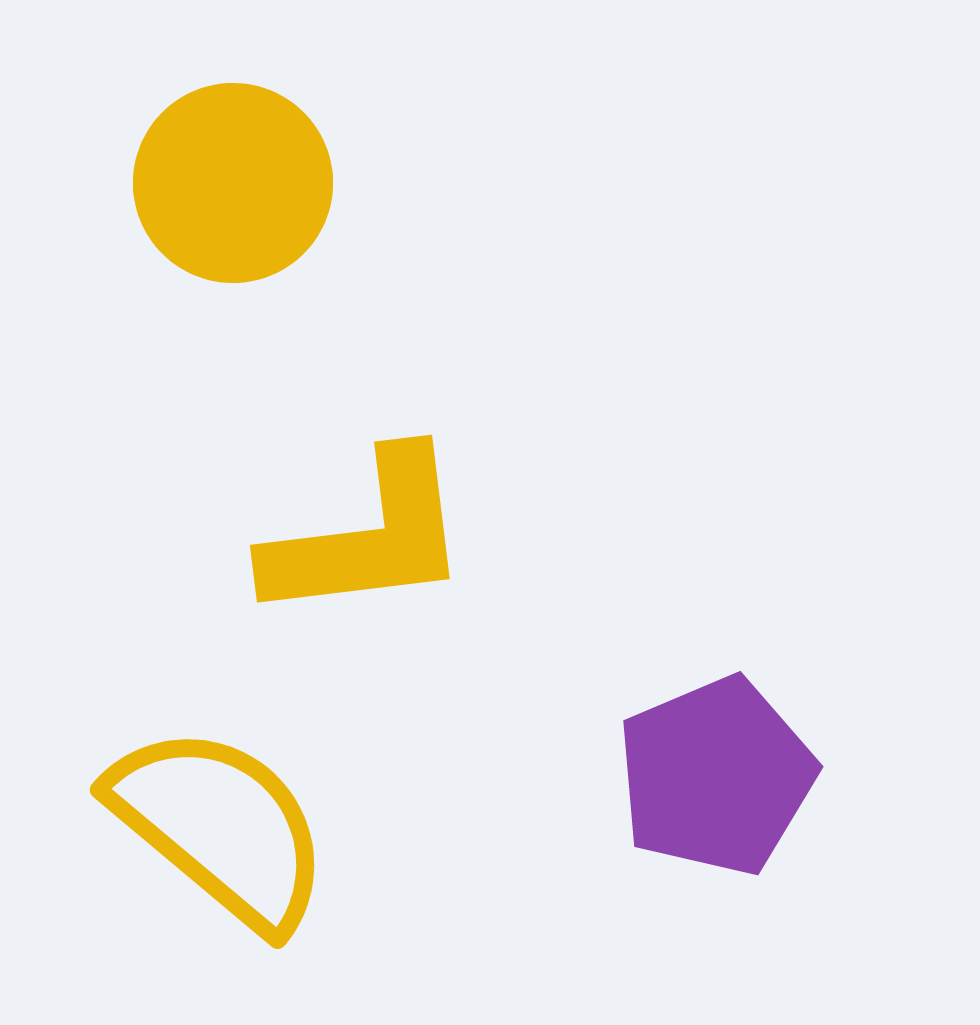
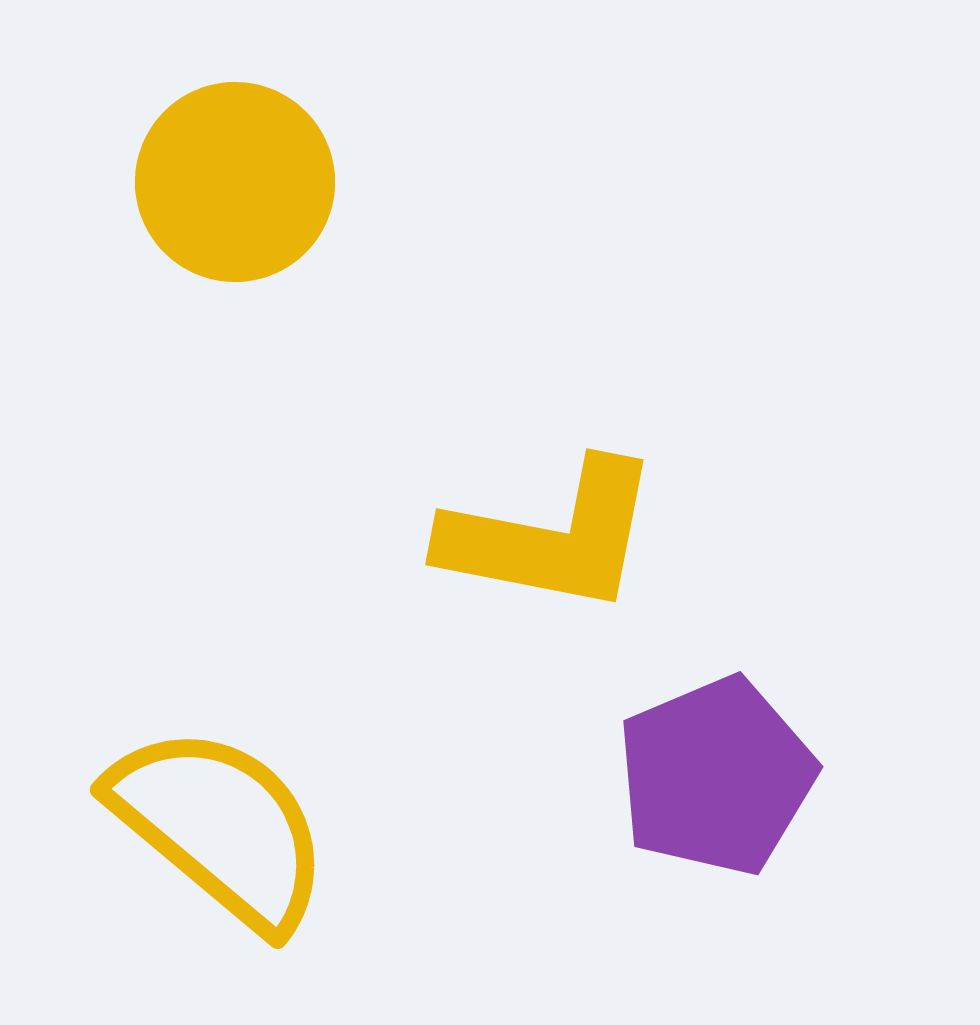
yellow circle: moved 2 px right, 1 px up
yellow L-shape: moved 183 px right; rotated 18 degrees clockwise
